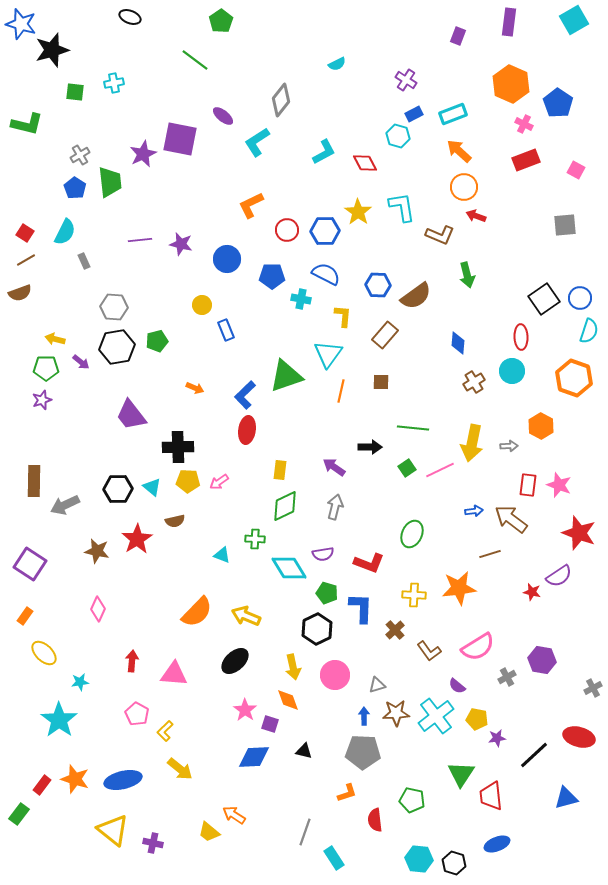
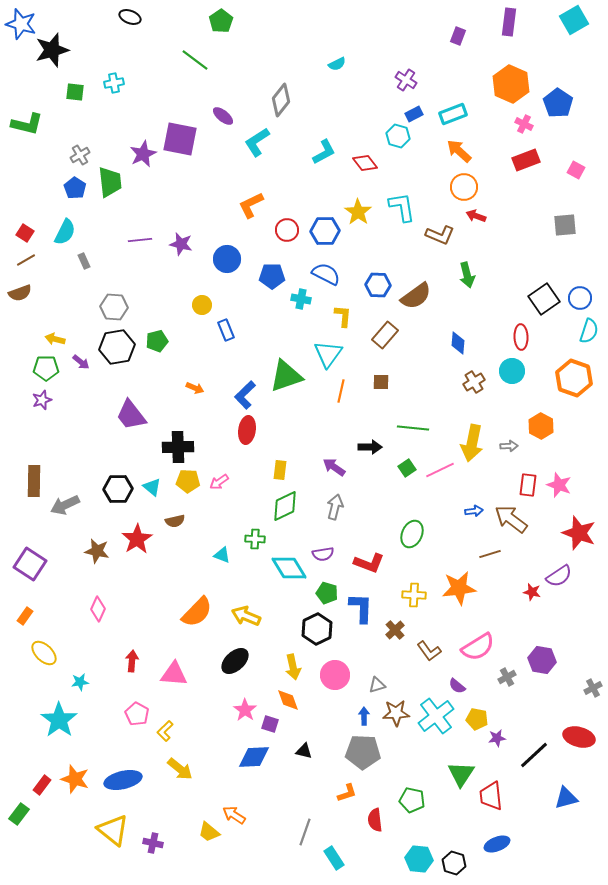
red diamond at (365, 163): rotated 10 degrees counterclockwise
